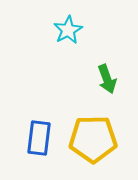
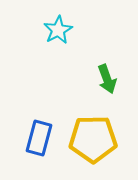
cyan star: moved 10 px left
blue rectangle: rotated 8 degrees clockwise
